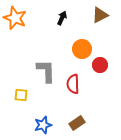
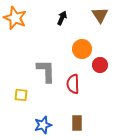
brown triangle: rotated 36 degrees counterclockwise
brown rectangle: rotated 56 degrees counterclockwise
